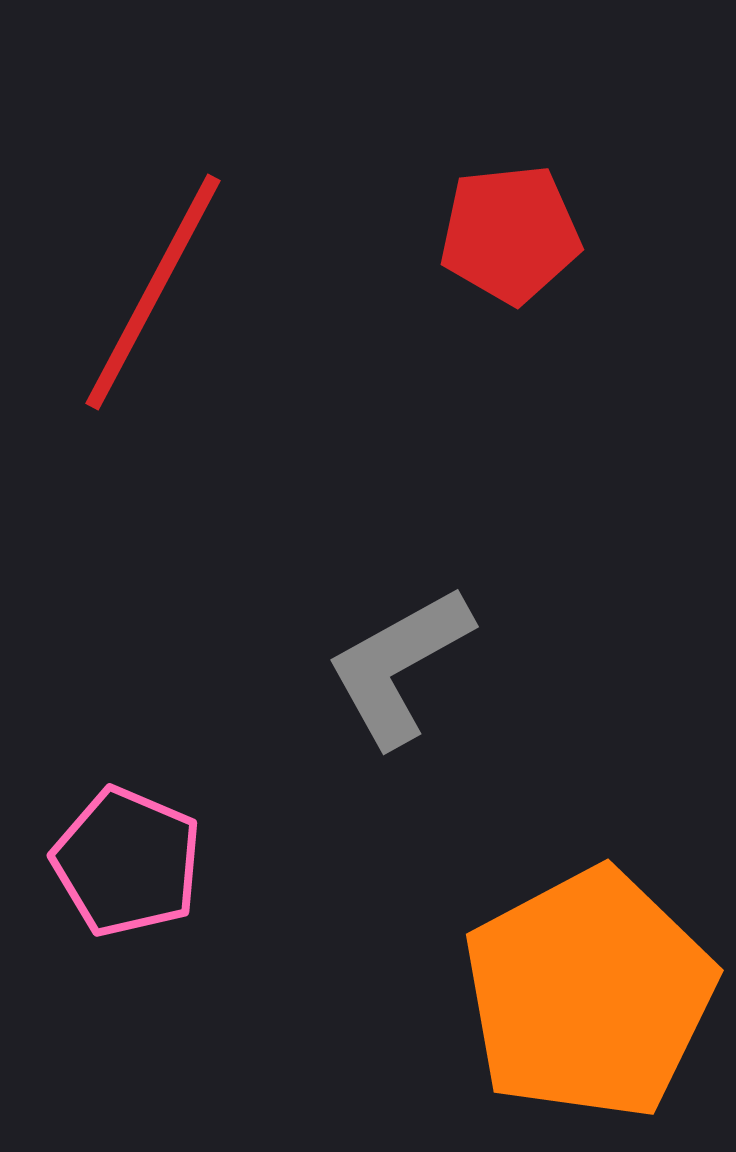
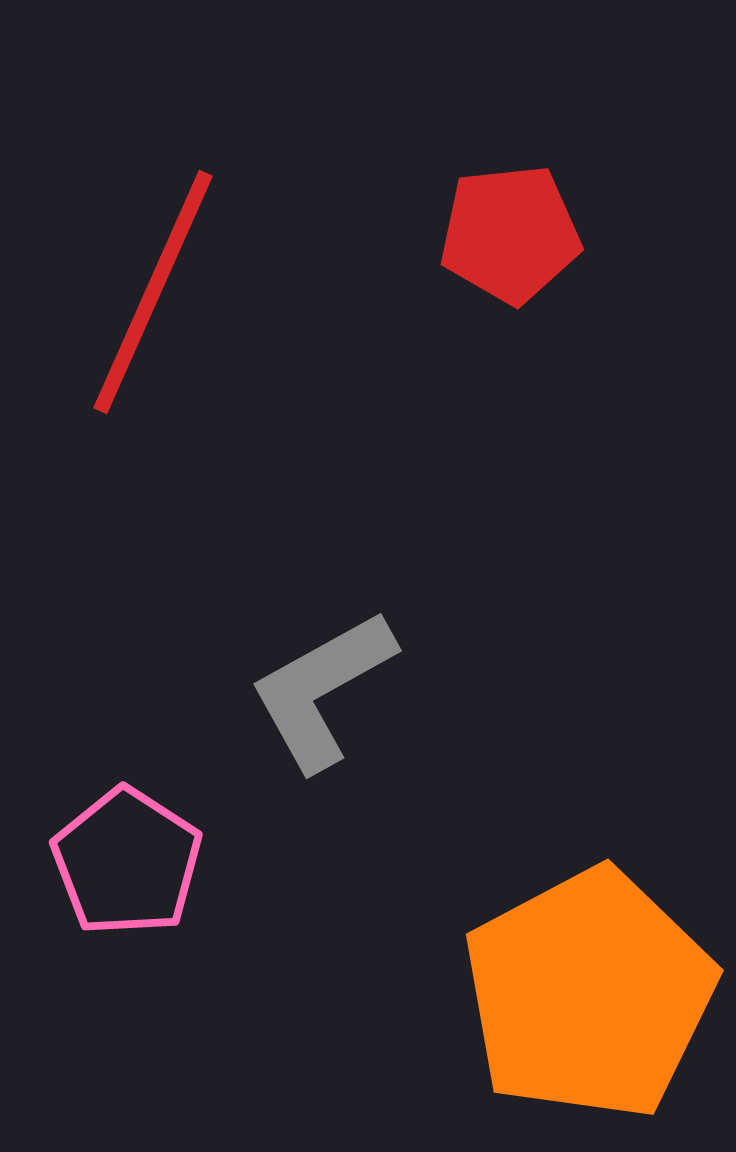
red line: rotated 4 degrees counterclockwise
gray L-shape: moved 77 px left, 24 px down
pink pentagon: rotated 10 degrees clockwise
